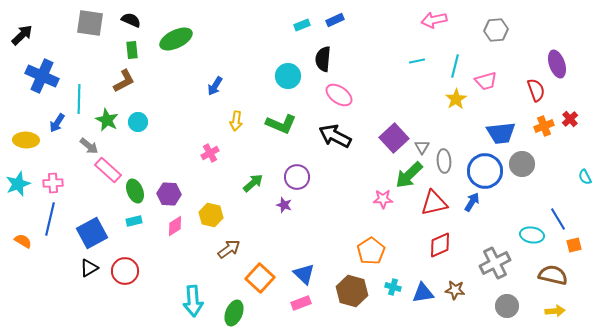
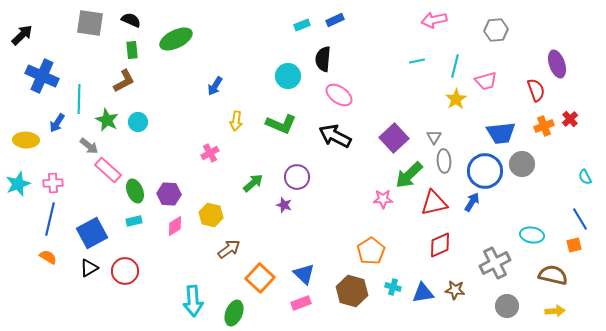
gray triangle at (422, 147): moved 12 px right, 10 px up
blue line at (558, 219): moved 22 px right
orange semicircle at (23, 241): moved 25 px right, 16 px down
